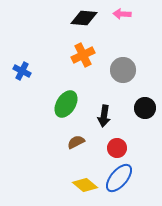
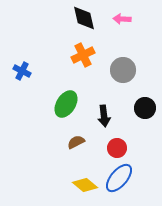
pink arrow: moved 5 px down
black diamond: rotated 72 degrees clockwise
black arrow: rotated 15 degrees counterclockwise
